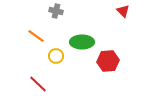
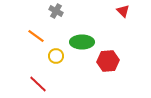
gray cross: rotated 16 degrees clockwise
